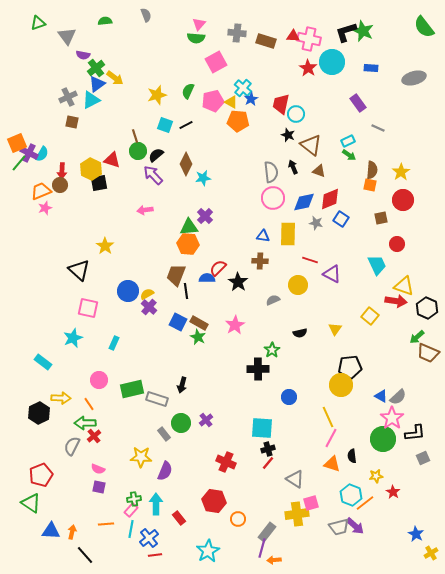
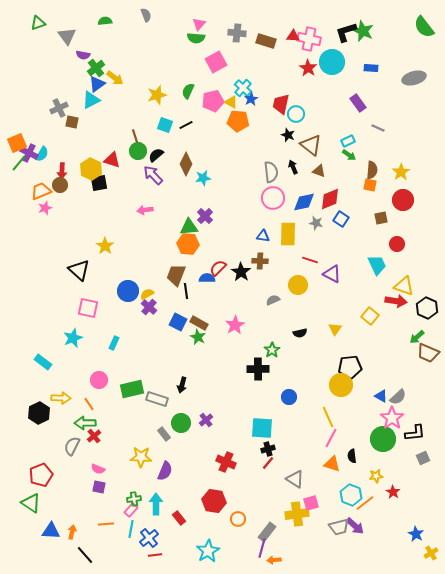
gray cross at (68, 97): moved 9 px left, 11 px down
black star at (238, 282): moved 3 px right, 10 px up
